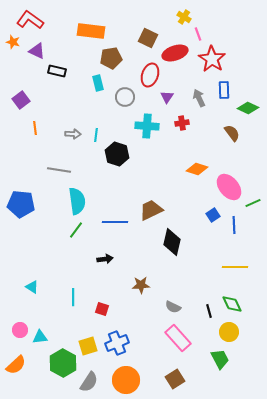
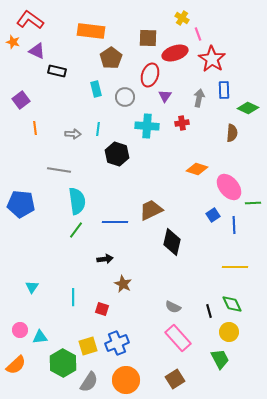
yellow cross at (184, 17): moved 2 px left, 1 px down
brown square at (148, 38): rotated 24 degrees counterclockwise
brown pentagon at (111, 58): rotated 25 degrees counterclockwise
cyan rectangle at (98, 83): moved 2 px left, 6 px down
purple triangle at (167, 97): moved 2 px left, 1 px up
gray arrow at (199, 98): rotated 36 degrees clockwise
brown semicircle at (232, 133): rotated 42 degrees clockwise
cyan line at (96, 135): moved 2 px right, 6 px up
green line at (253, 203): rotated 21 degrees clockwise
brown star at (141, 285): moved 18 px left, 1 px up; rotated 30 degrees clockwise
cyan triangle at (32, 287): rotated 32 degrees clockwise
